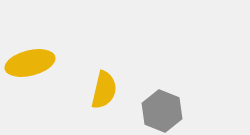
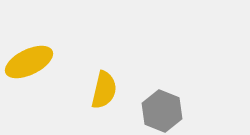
yellow ellipse: moved 1 px left, 1 px up; rotated 12 degrees counterclockwise
